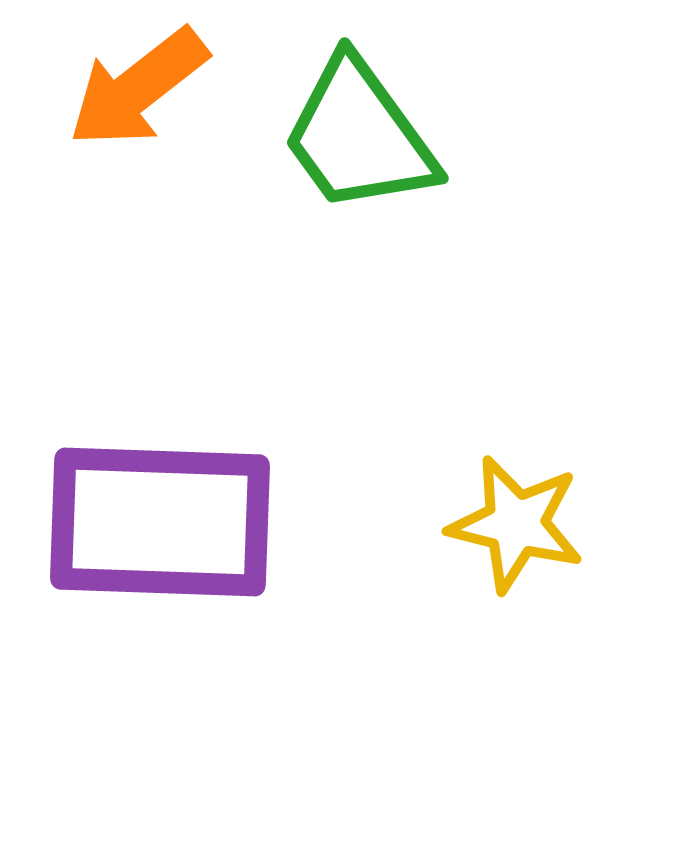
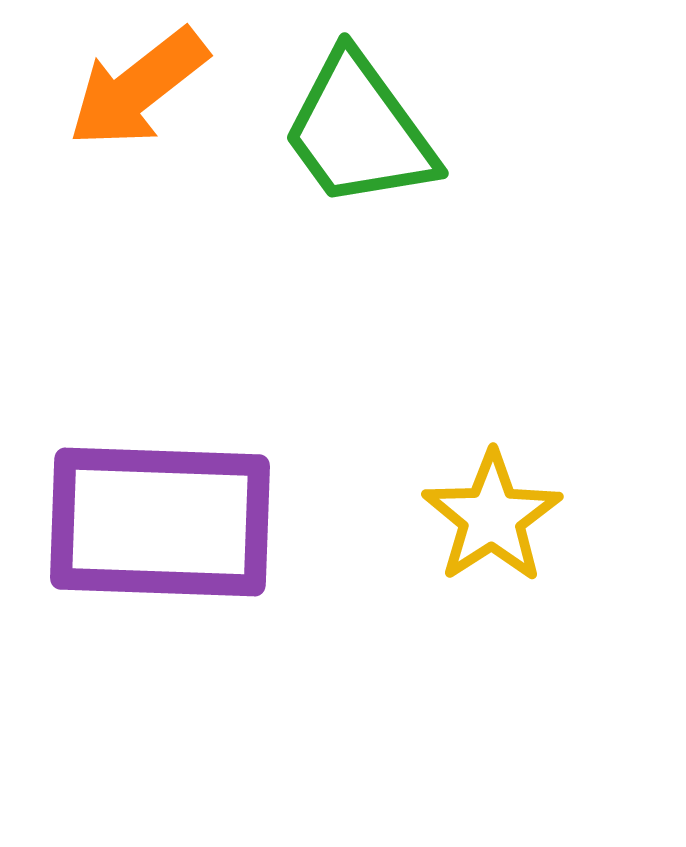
green trapezoid: moved 5 px up
yellow star: moved 24 px left, 7 px up; rotated 25 degrees clockwise
